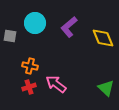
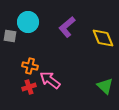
cyan circle: moved 7 px left, 1 px up
purple L-shape: moved 2 px left
pink arrow: moved 6 px left, 4 px up
green triangle: moved 1 px left, 2 px up
